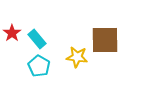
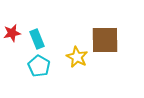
red star: rotated 24 degrees clockwise
cyan rectangle: rotated 18 degrees clockwise
yellow star: rotated 20 degrees clockwise
